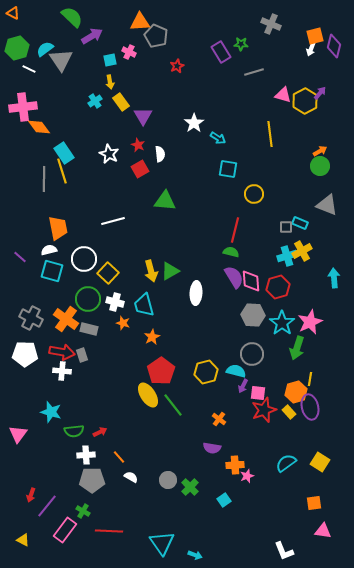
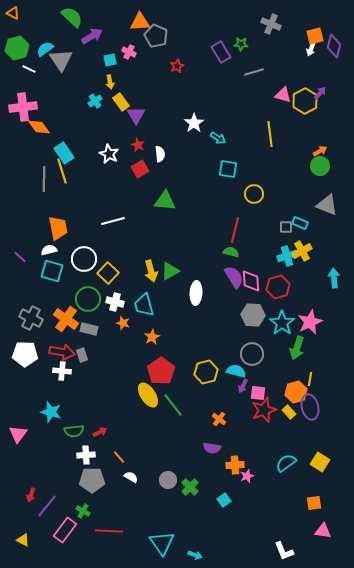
purple triangle at (143, 116): moved 7 px left, 1 px up
